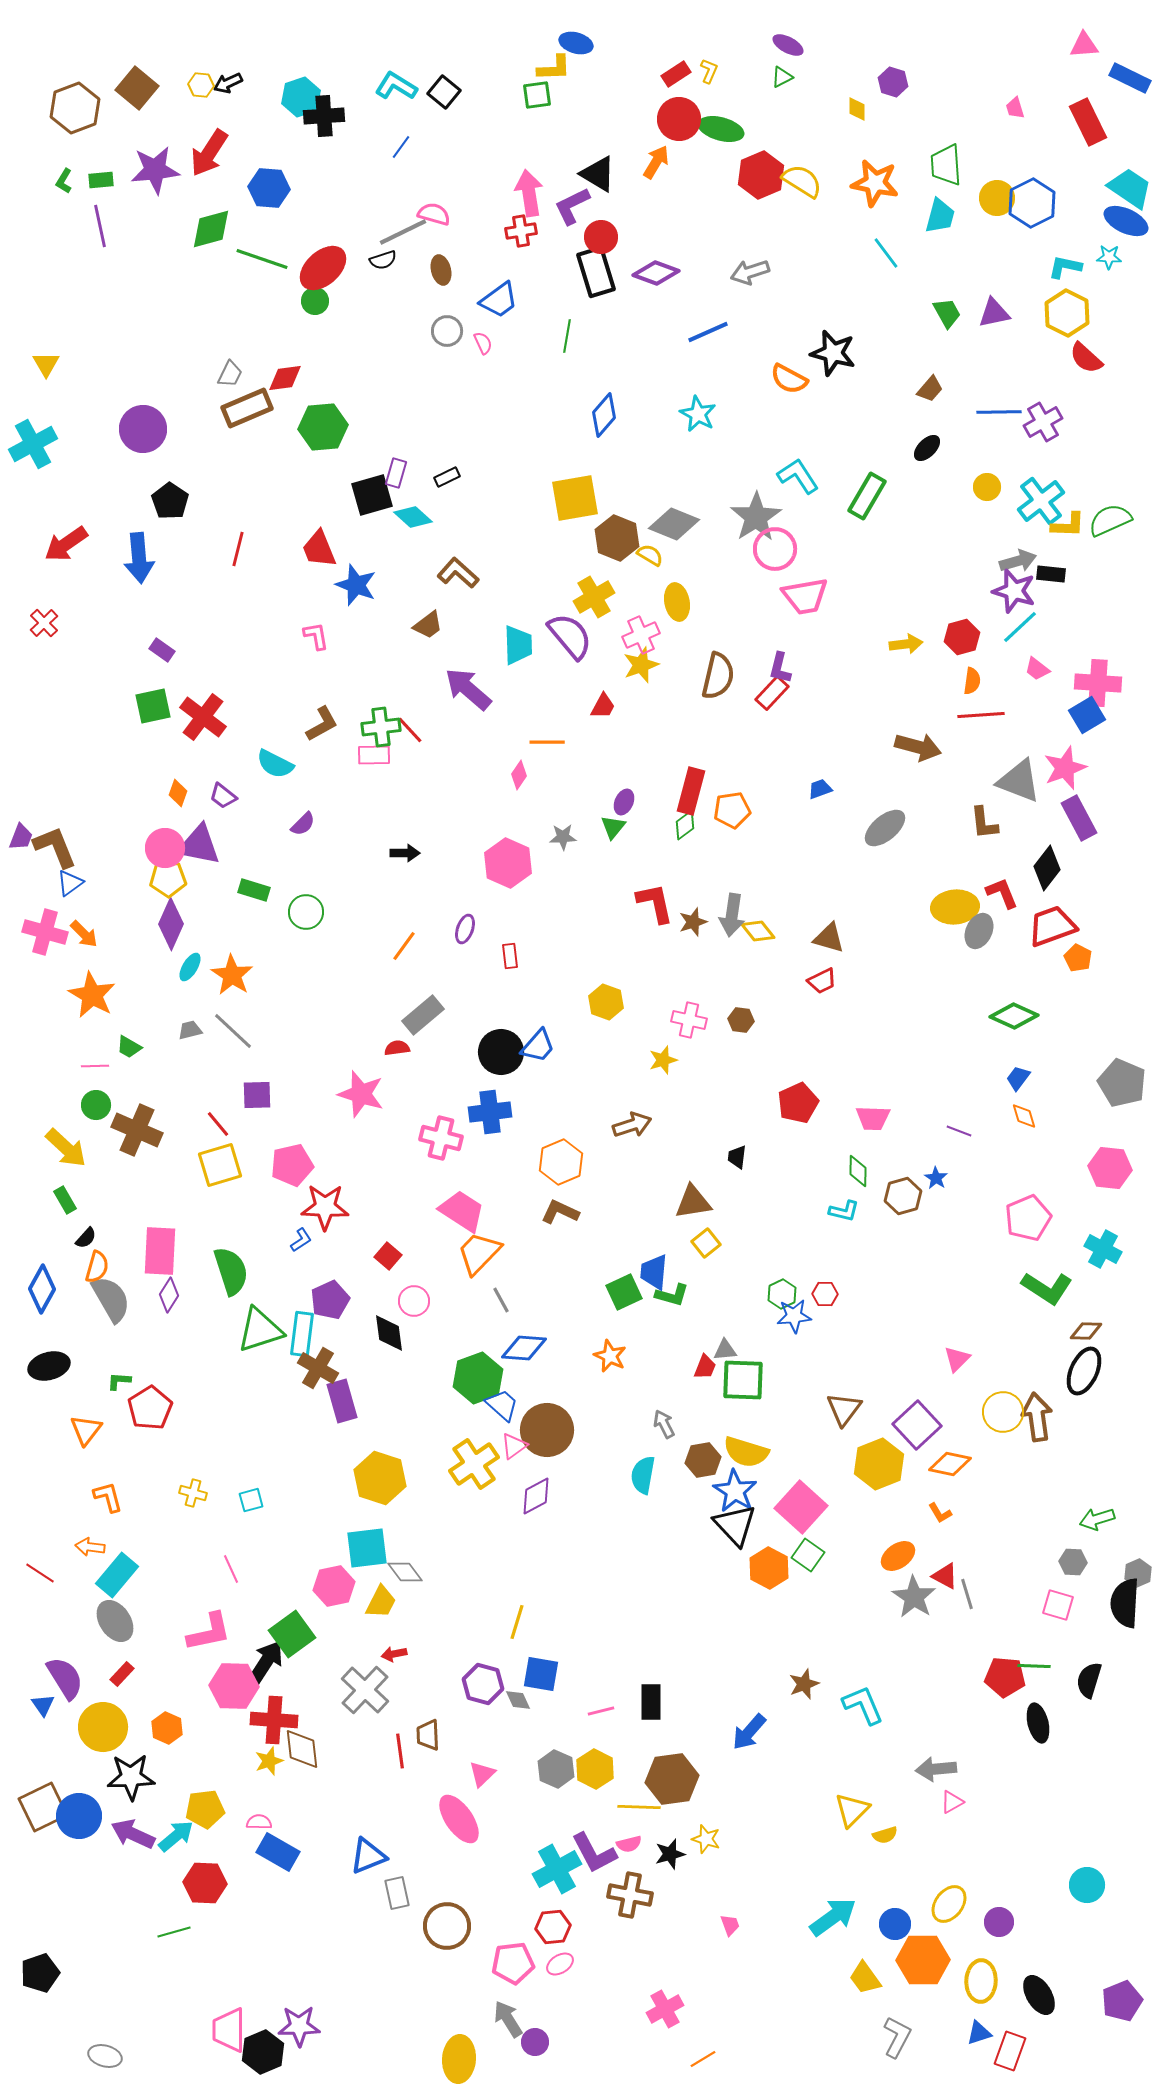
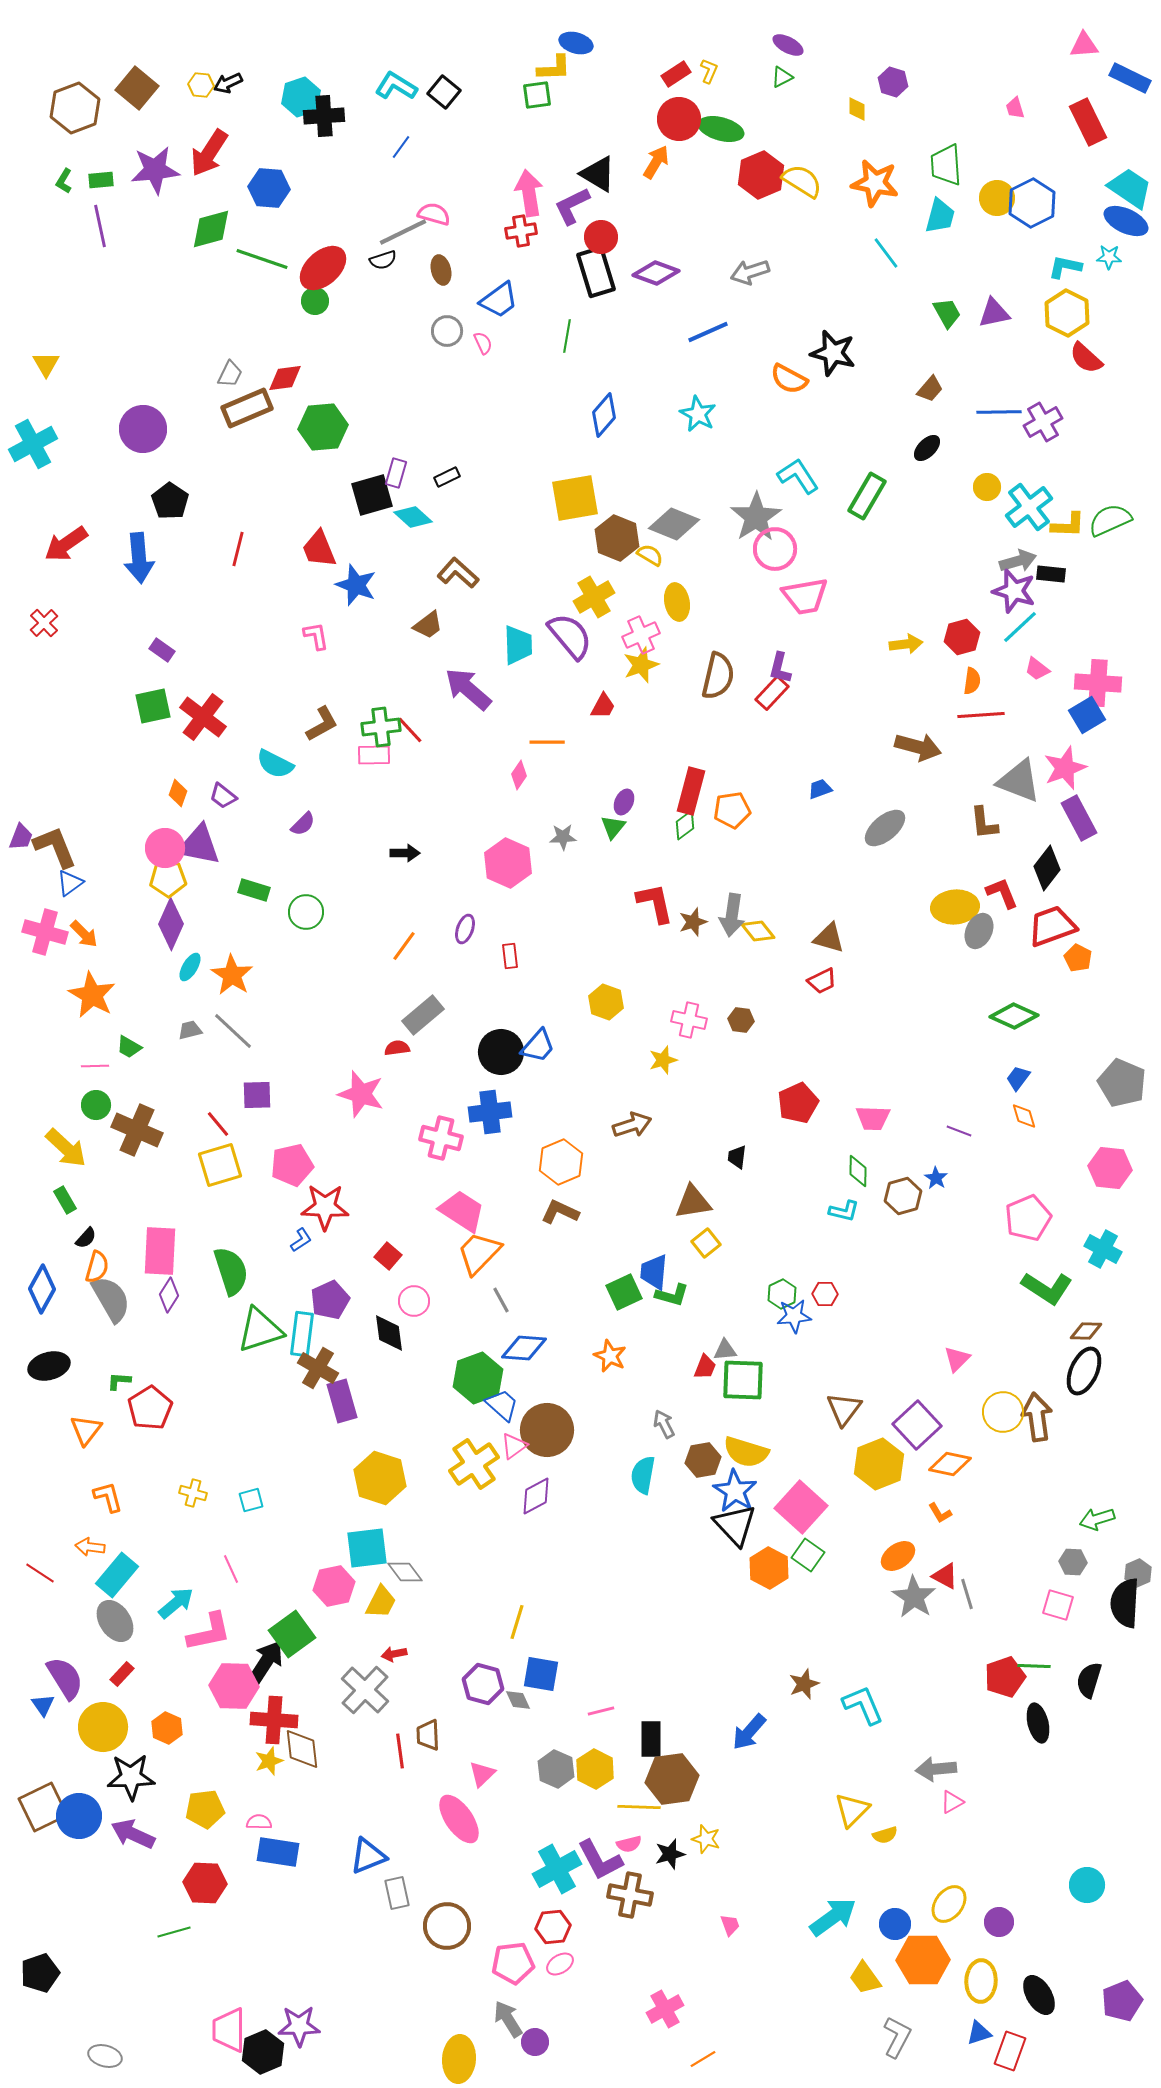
cyan cross at (1041, 501): moved 12 px left, 6 px down
red pentagon at (1005, 1677): rotated 24 degrees counterclockwise
black rectangle at (651, 1702): moved 37 px down
cyan arrow at (176, 1836): moved 233 px up
blue rectangle at (278, 1852): rotated 21 degrees counterclockwise
purple L-shape at (594, 1853): moved 6 px right, 7 px down
